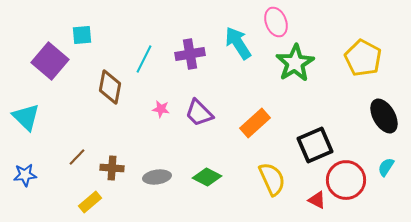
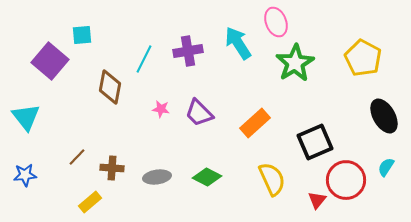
purple cross: moved 2 px left, 3 px up
cyan triangle: rotated 8 degrees clockwise
black square: moved 3 px up
red triangle: rotated 42 degrees clockwise
